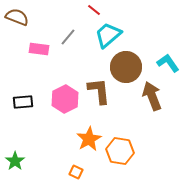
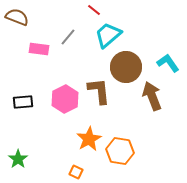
green star: moved 3 px right, 2 px up
